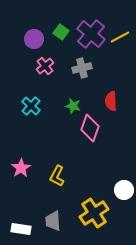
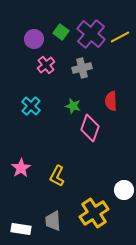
pink cross: moved 1 px right, 1 px up
